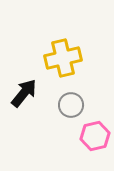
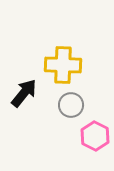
yellow cross: moved 7 px down; rotated 15 degrees clockwise
pink hexagon: rotated 20 degrees counterclockwise
